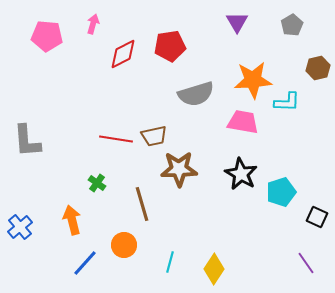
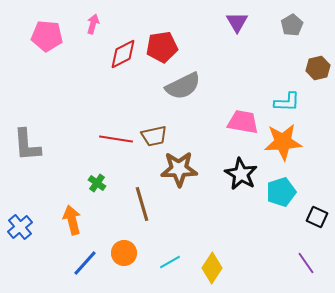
red pentagon: moved 8 px left, 1 px down
orange star: moved 30 px right, 62 px down
gray semicircle: moved 13 px left, 8 px up; rotated 9 degrees counterclockwise
gray L-shape: moved 4 px down
orange circle: moved 8 px down
cyan line: rotated 45 degrees clockwise
yellow diamond: moved 2 px left, 1 px up
